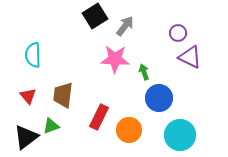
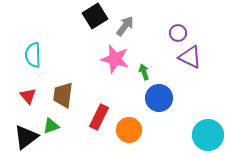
pink star: rotated 12 degrees clockwise
cyan circle: moved 28 px right
